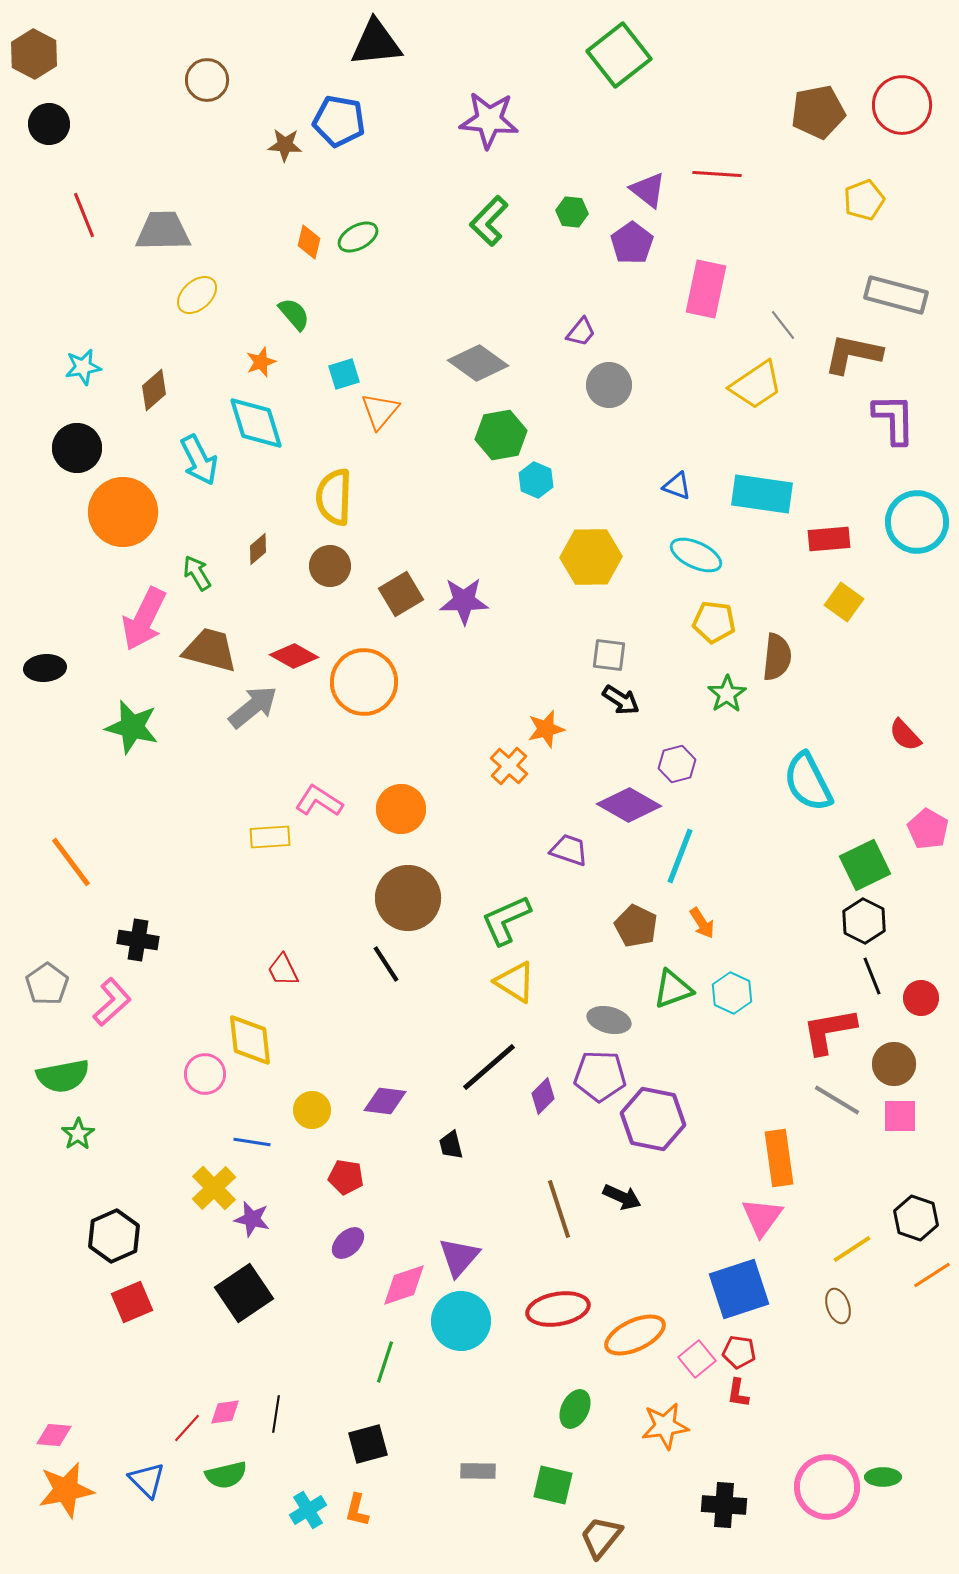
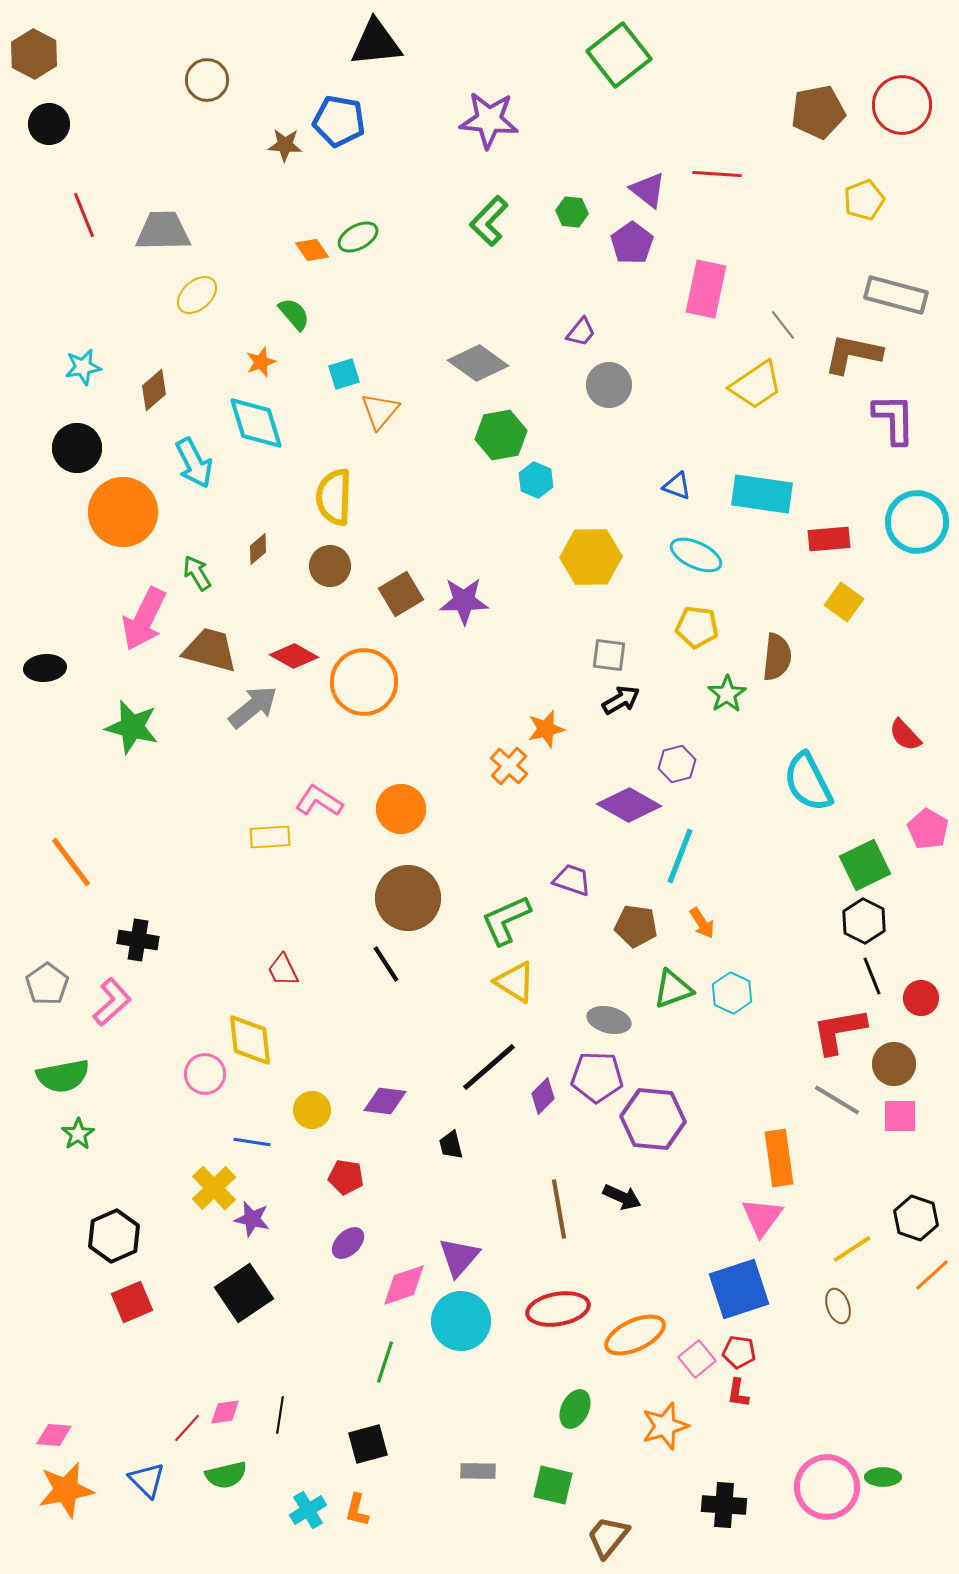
orange diamond at (309, 242): moved 3 px right, 8 px down; rotated 48 degrees counterclockwise
cyan arrow at (199, 460): moved 5 px left, 3 px down
yellow pentagon at (714, 622): moved 17 px left, 5 px down
black arrow at (621, 700): rotated 63 degrees counterclockwise
purple trapezoid at (569, 850): moved 3 px right, 30 px down
brown pentagon at (636, 926): rotated 18 degrees counterclockwise
red L-shape at (829, 1031): moved 10 px right
purple pentagon at (600, 1076): moved 3 px left, 1 px down
purple hexagon at (653, 1119): rotated 6 degrees counterclockwise
brown line at (559, 1209): rotated 8 degrees clockwise
orange line at (932, 1275): rotated 9 degrees counterclockwise
black line at (276, 1414): moved 4 px right, 1 px down
orange star at (665, 1426): rotated 9 degrees counterclockwise
brown trapezoid at (601, 1537): moved 7 px right
